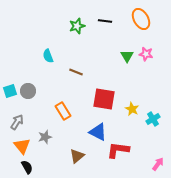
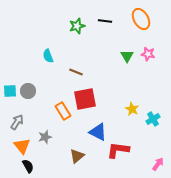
pink star: moved 2 px right
cyan square: rotated 16 degrees clockwise
red square: moved 19 px left; rotated 20 degrees counterclockwise
black semicircle: moved 1 px right, 1 px up
